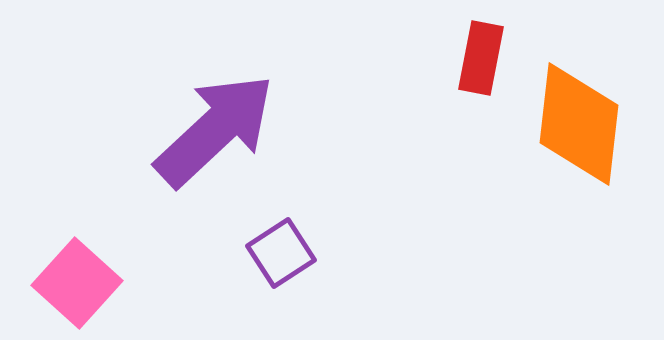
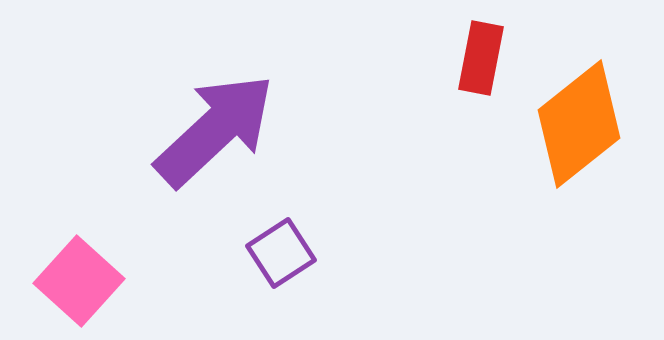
orange diamond: rotated 45 degrees clockwise
pink square: moved 2 px right, 2 px up
